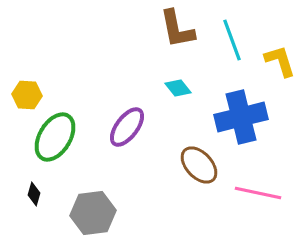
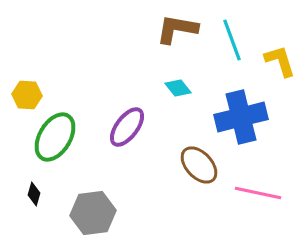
brown L-shape: rotated 111 degrees clockwise
